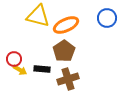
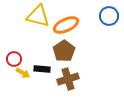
blue circle: moved 2 px right, 2 px up
yellow arrow: moved 3 px right, 3 px down
